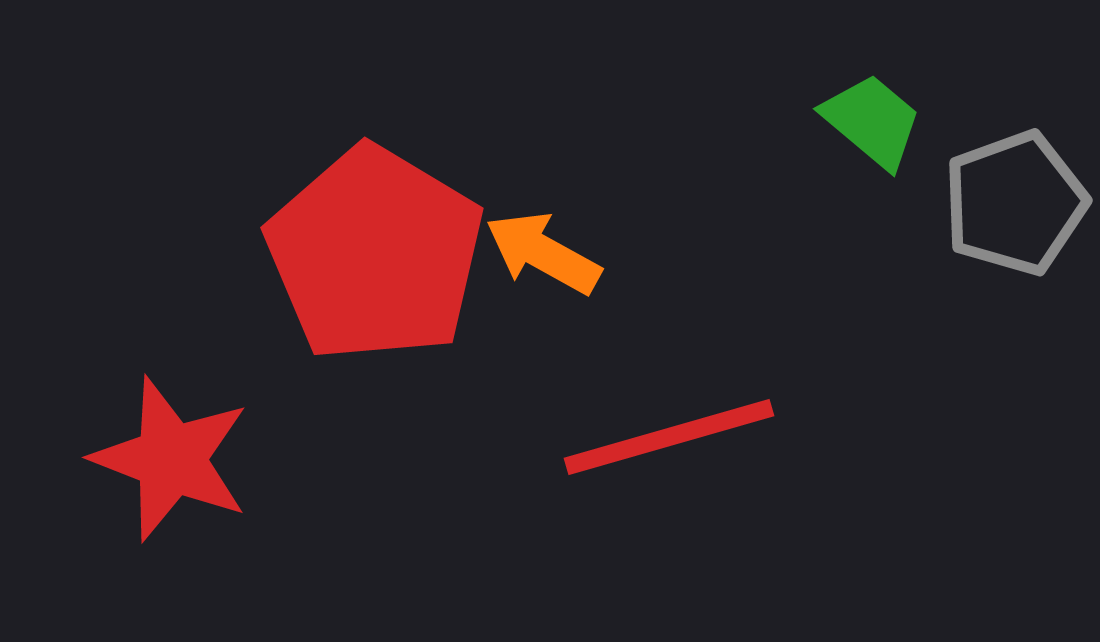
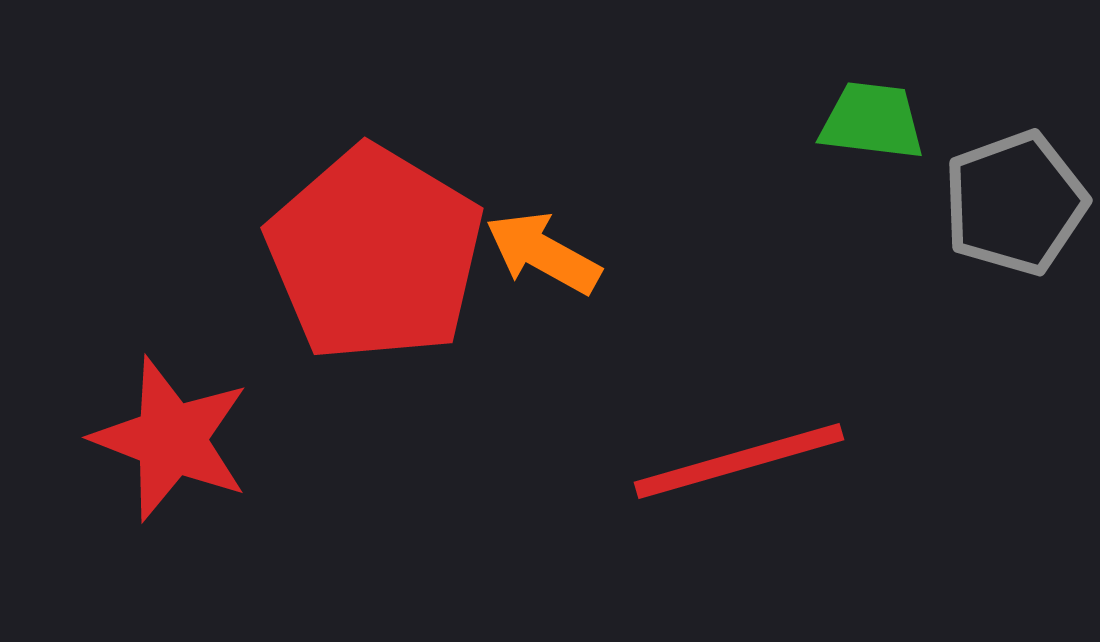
green trapezoid: rotated 33 degrees counterclockwise
red line: moved 70 px right, 24 px down
red star: moved 20 px up
